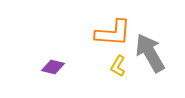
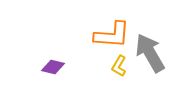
orange L-shape: moved 1 px left, 2 px down
yellow L-shape: moved 1 px right
